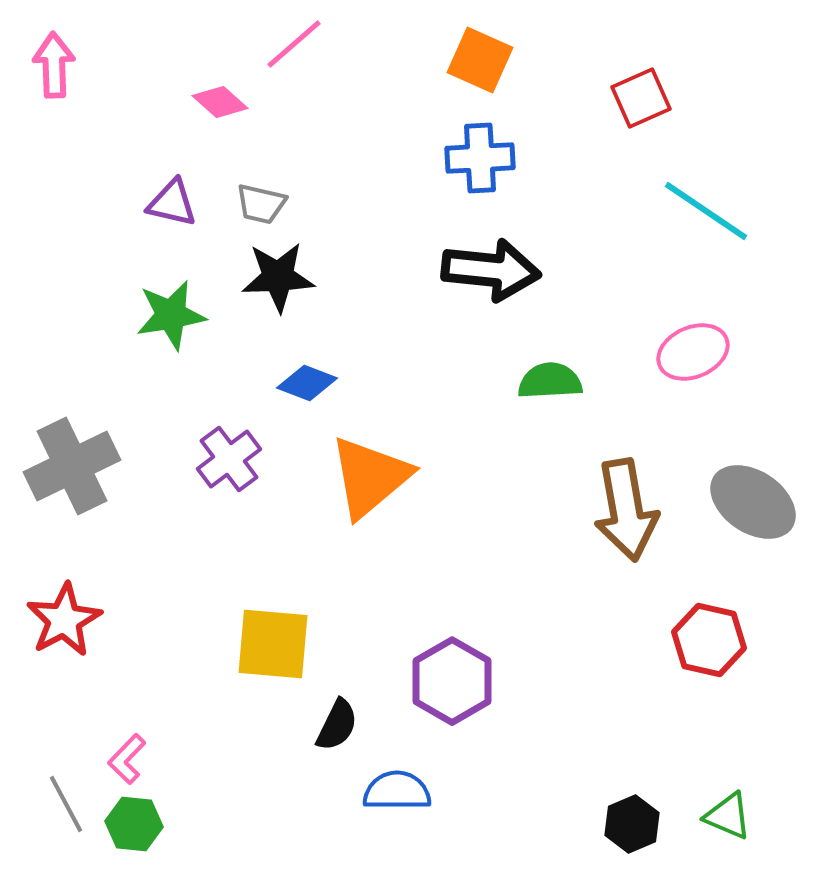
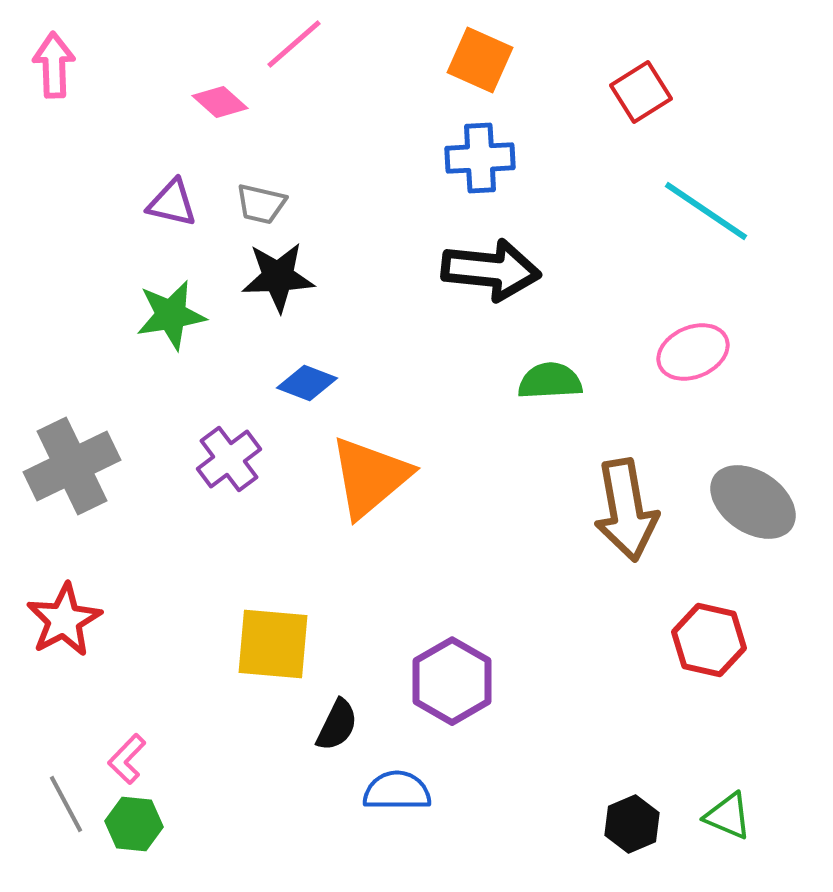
red square: moved 6 px up; rotated 8 degrees counterclockwise
